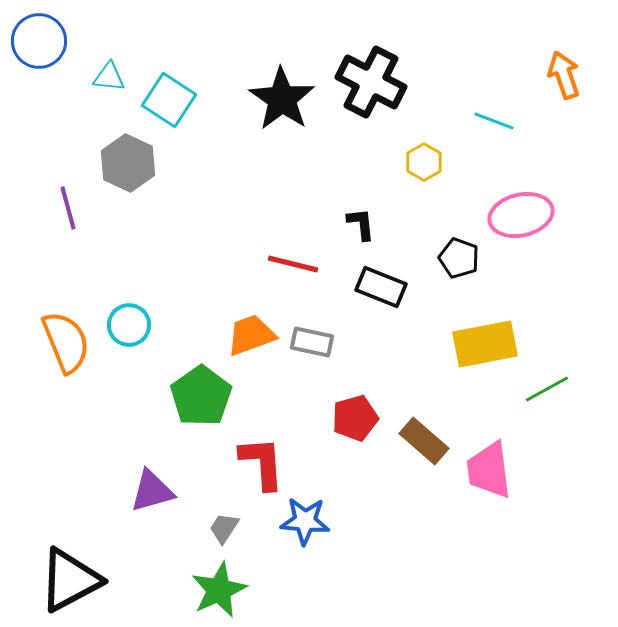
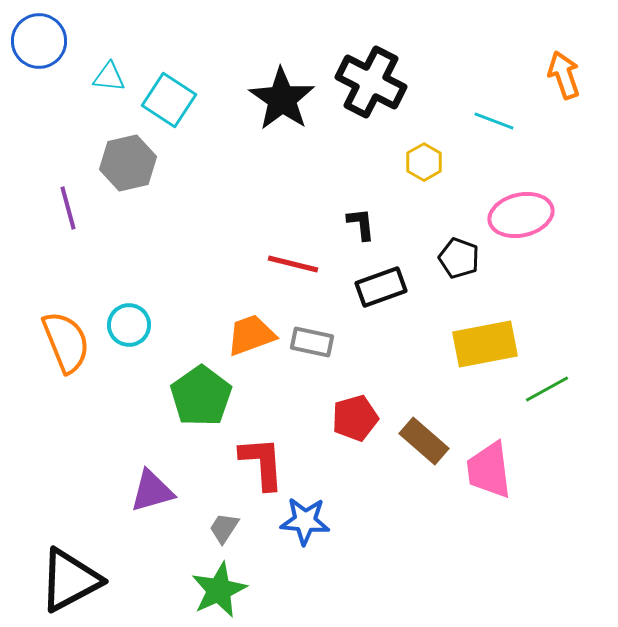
gray hexagon: rotated 22 degrees clockwise
black rectangle: rotated 42 degrees counterclockwise
